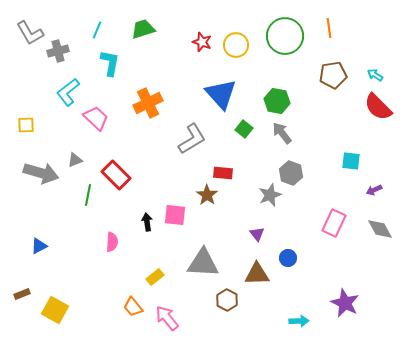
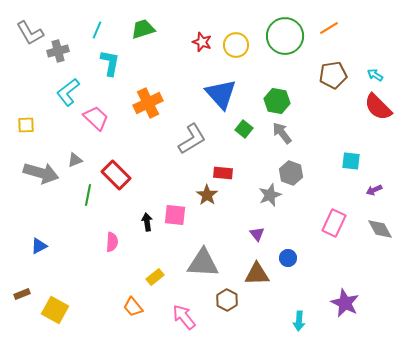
orange line at (329, 28): rotated 66 degrees clockwise
pink arrow at (167, 318): moved 17 px right, 1 px up
cyan arrow at (299, 321): rotated 96 degrees clockwise
